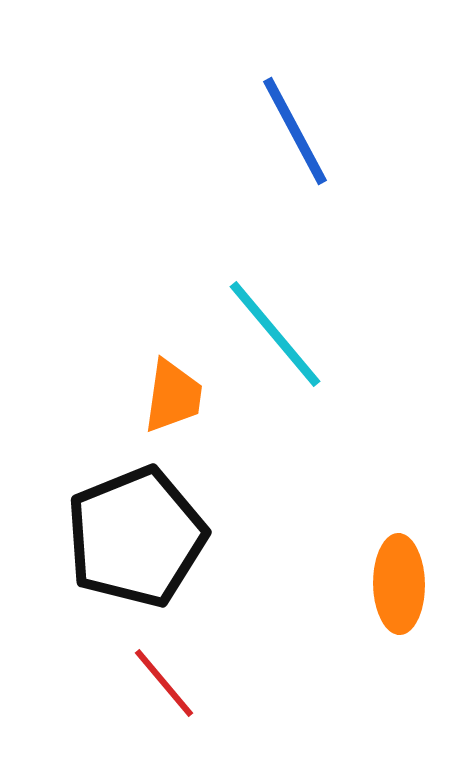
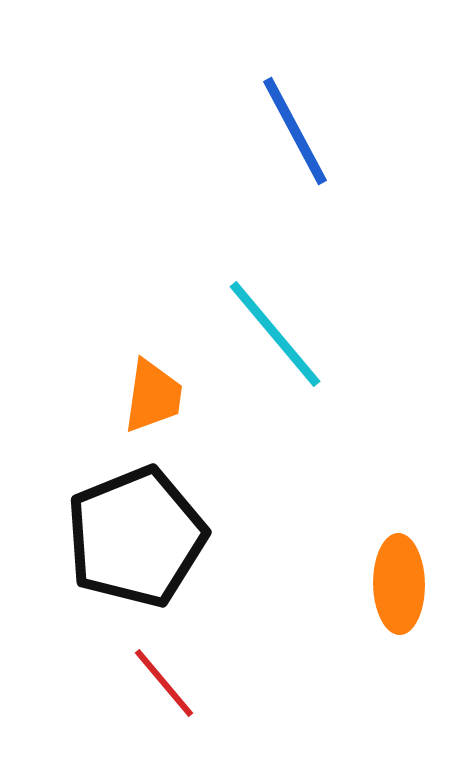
orange trapezoid: moved 20 px left
